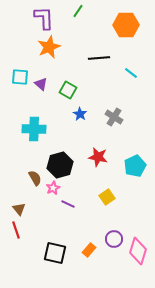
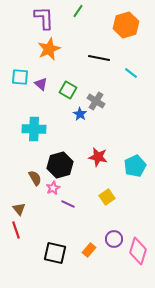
orange hexagon: rotated 15 degrees counterclockwise
orange star: moved 2 px down
black line: rotated 15 degrees clockwise
gray cross: moved 18 px left, 16 px up
